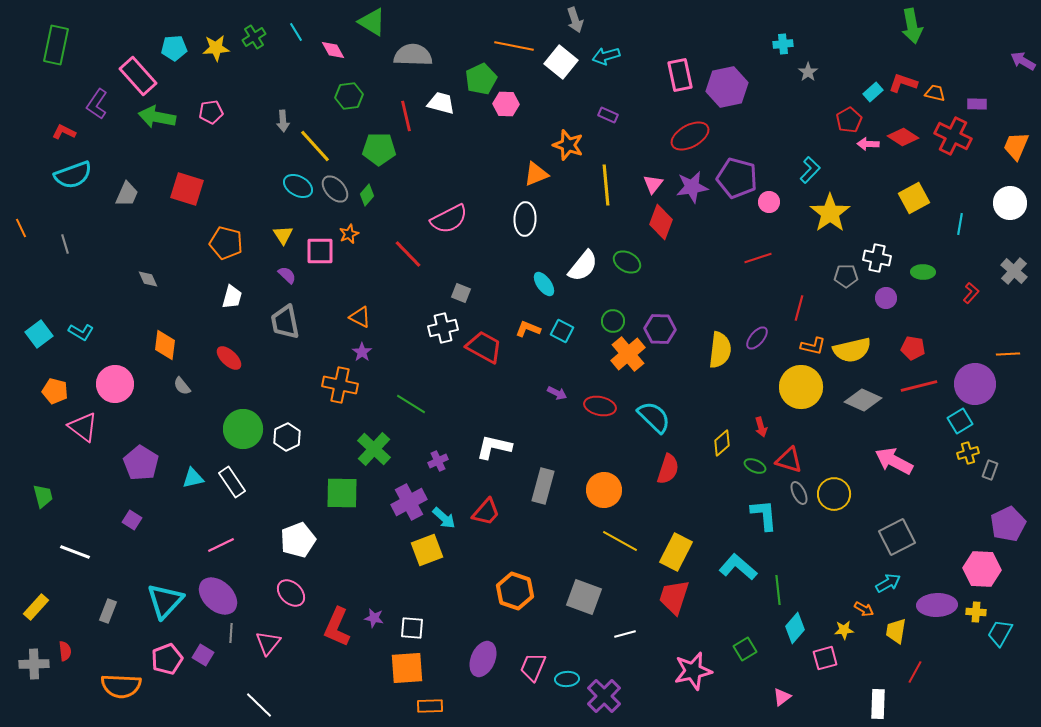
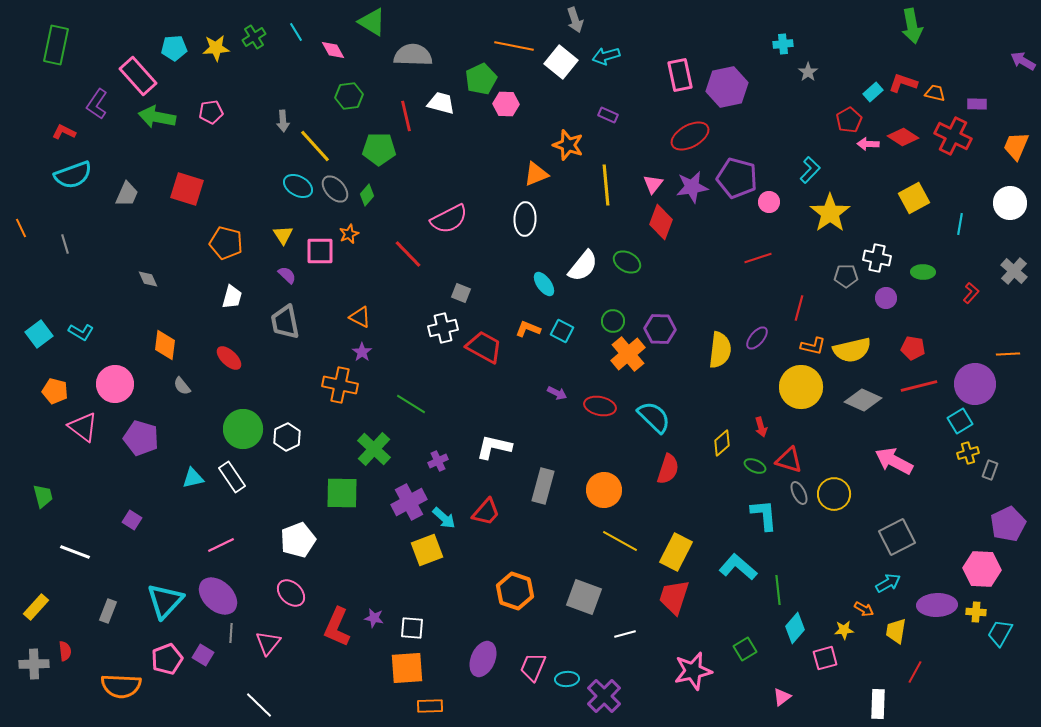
purple pentagon at (141, 463): moved 25 px up; rotated 16 degrees counterclockwise
white rectangle at (232, 482): moved 5 px up
